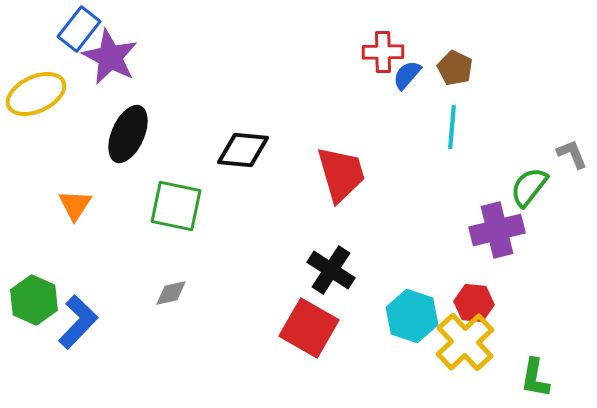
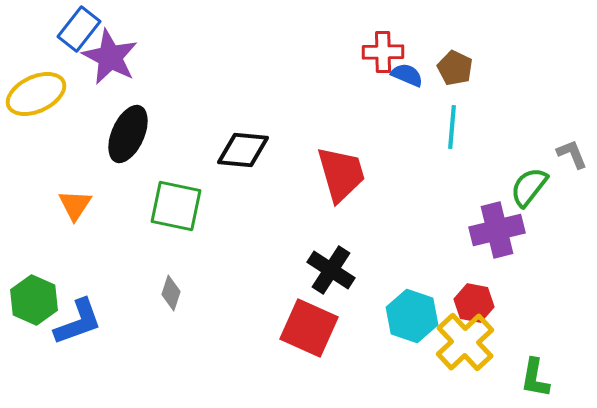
blue semicircle: rotated 72 degrees clockwise
gray diamond: rotated 60 degrees counterclockwise
red hexagon: rotated 6 degrees clockwise
blue L-shape: rotated 26 degrees clockwise
red square: rotated 6 degrees counterclockwise
